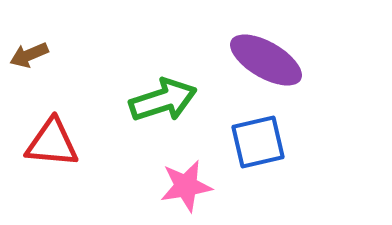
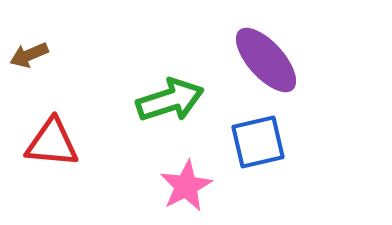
purple ellipse: rotated 18 degrees clockwise
green arrow: moved 7 px right
pink star: rotated 18 degrees counterclockwise
